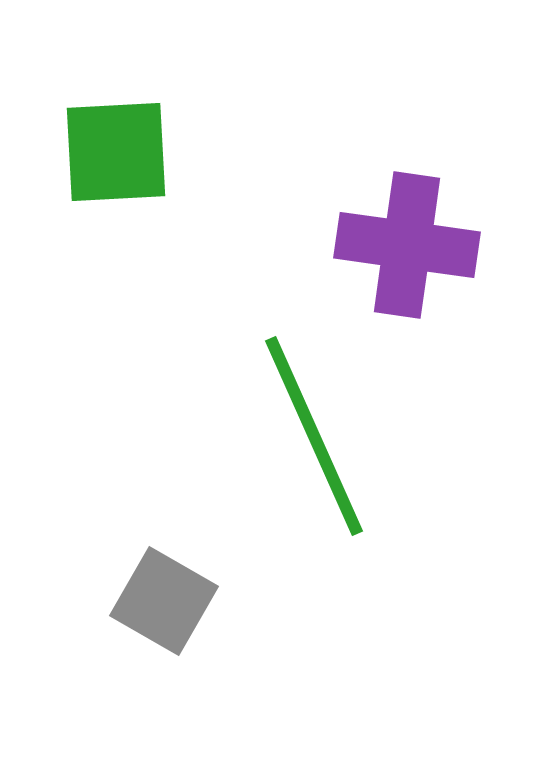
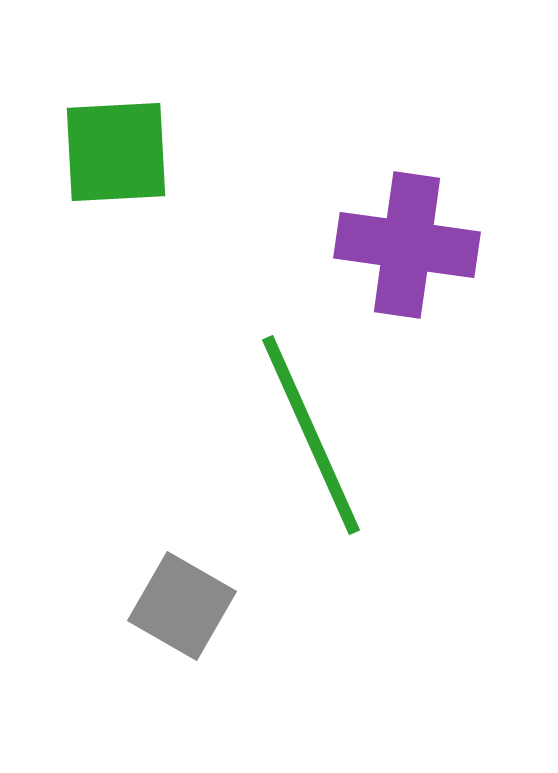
green line: moved 3 px left, 1 px up
gray square: moved 18 px right, 5 px down
